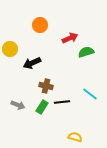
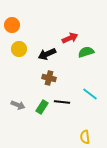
orange circle: moved 28 px left
yellow circle: moved 9 px right
black arrow: moved 15 px right, 9 px up
brown cross: moved 3 px right, 8 px up
black line: rotated 14 degrees clockwise
yellow semicircle: moved 10 px right; rotated 112 degrees counterclockwise
